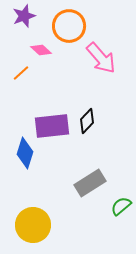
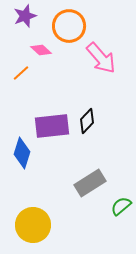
purple star: moved 1 px right
blue diamond: moved 3 px left
